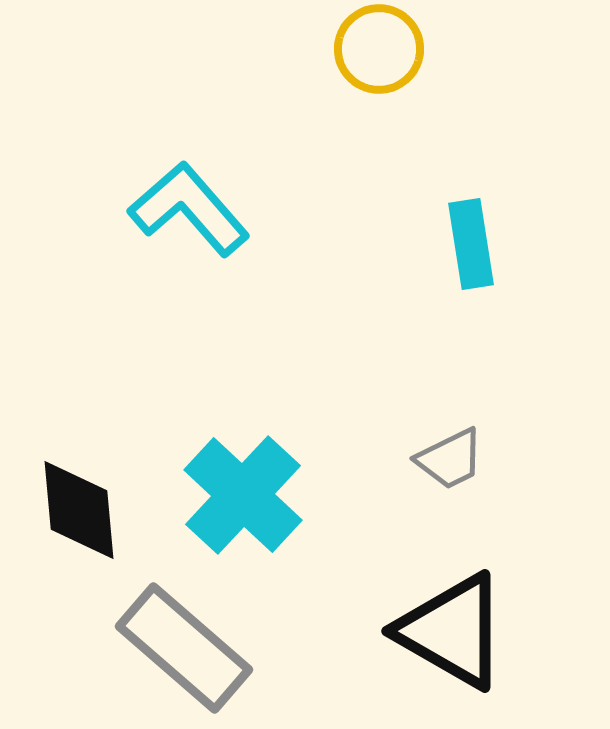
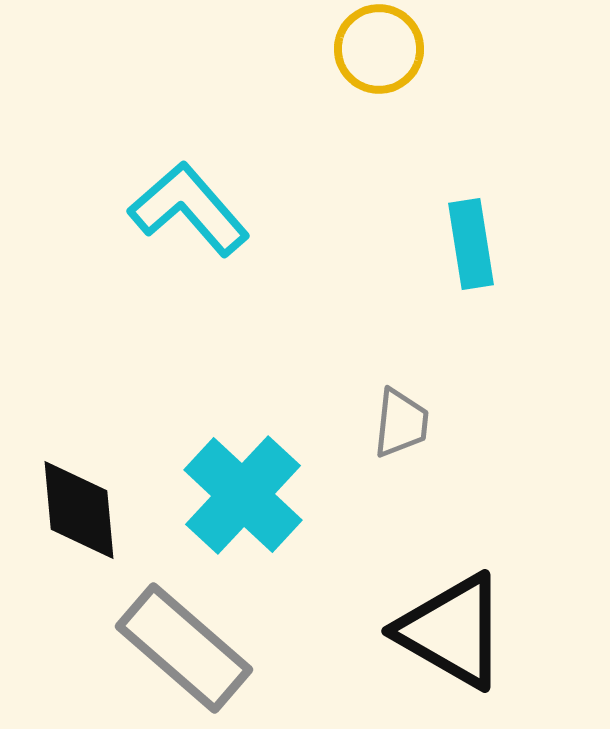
gray trapezoid: moved 49 px left, 36 px up; rotated 58 degrees counterclockwise
